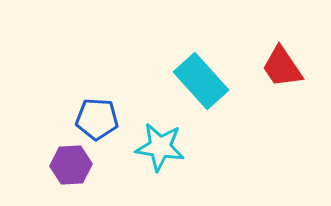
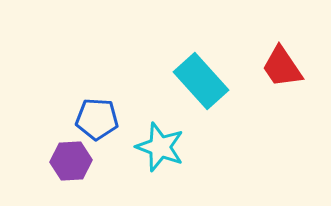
cyan star: rotated 12 degrees clockwise
purple hexagon: moved 4 px up
